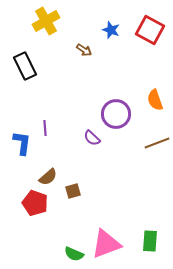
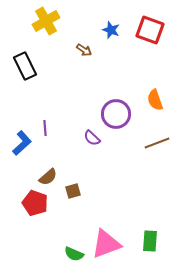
red square: rotated 8 degrees counterclockwise
blue L-shape: rotated 40 degrees clockwise
